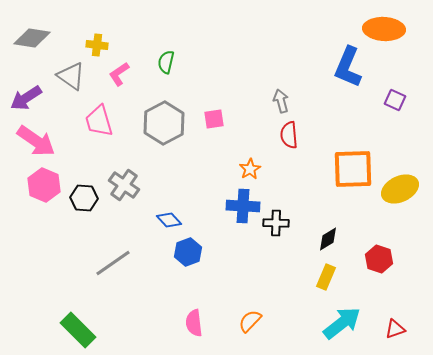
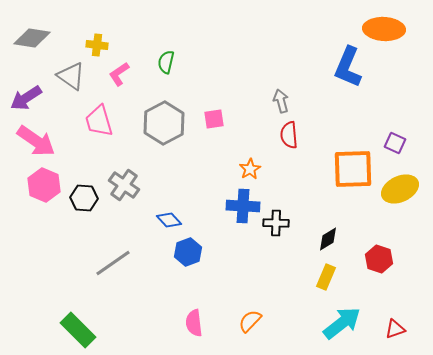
purple square: moved 43 px down
